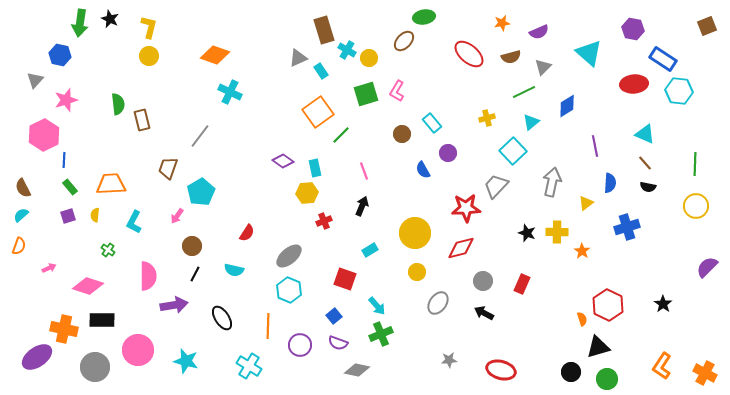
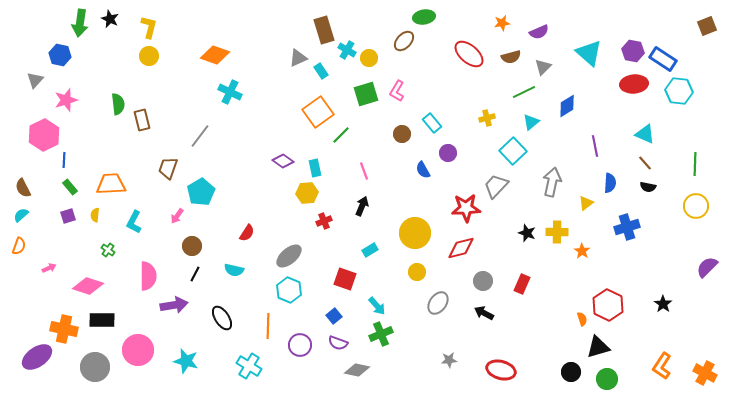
purple hexagon at (633, 29): moved 22 px down
